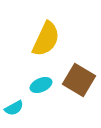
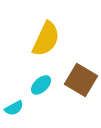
brown square: moved 2 px right
cyan ellipse: rotated 20 degrees counterclockwise
